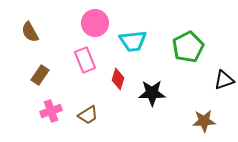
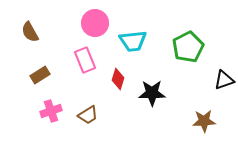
brown rectangle: rotated 24 degrees clockwise
